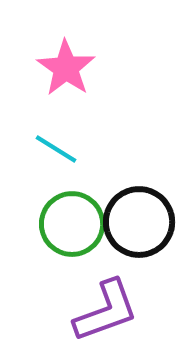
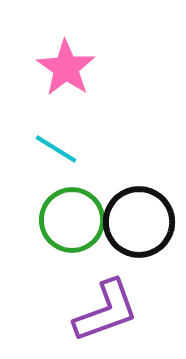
green circle: moved 4 px up
